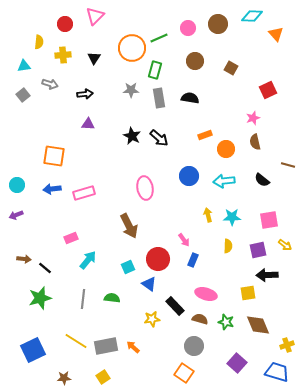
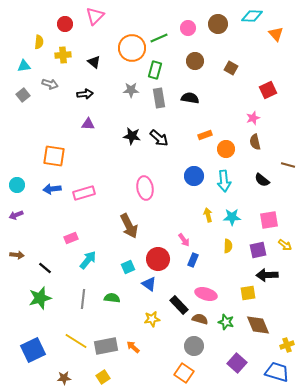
black triangle at (94, 58): moved 4 px down; rotated 24 degrees counterclockwise
black star at (132, 136): rotated 18 degrees counterclockwise
blue circle at (189, 176): moved 5 px right
cyan arrow at (224, 181): rotated 90 degrees counterclockwise
brown arrow at (24, 259): moved 7 px left, 4 px up
black rectangle at (175, 306): moved 4 px right, 1 px up
